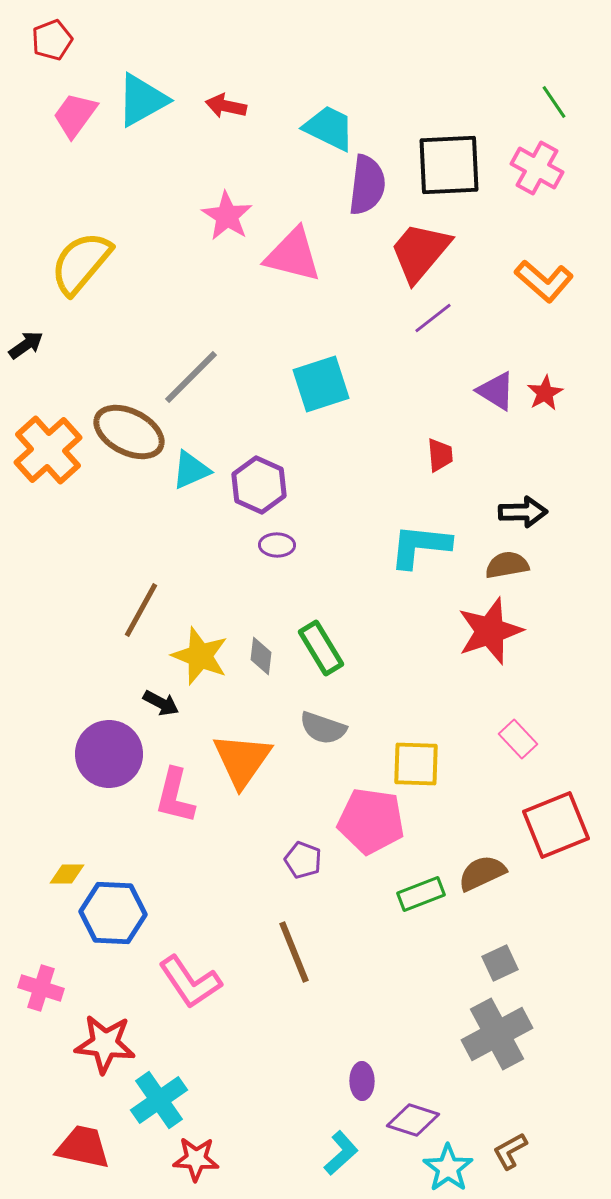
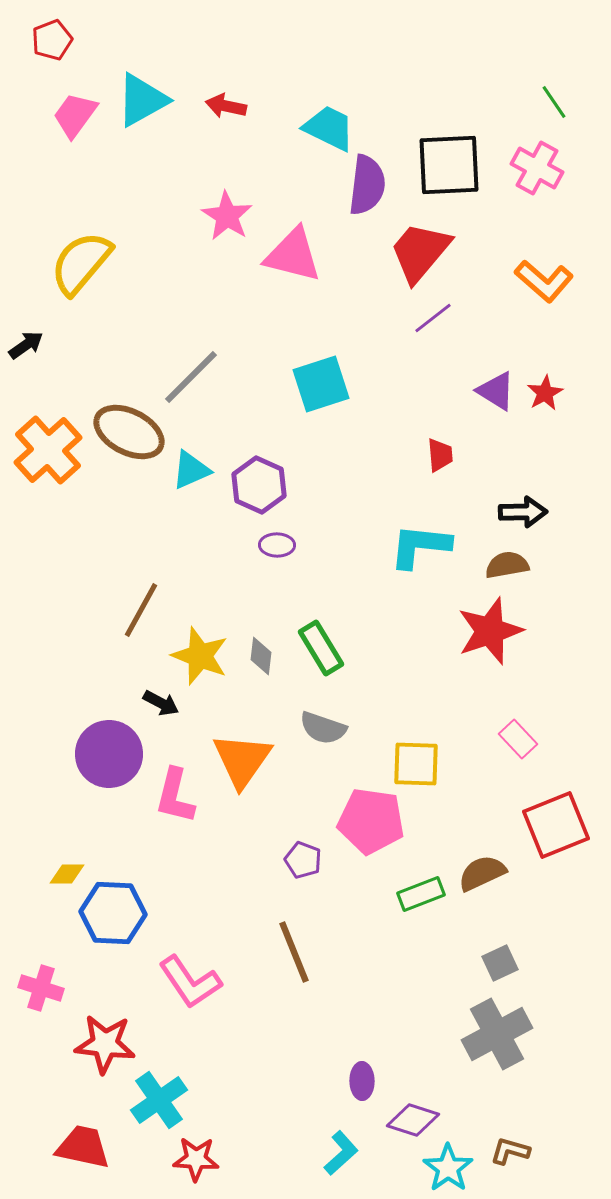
brown L-shape at (510, 1151): rotated 45 degrees clockwise
